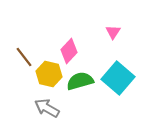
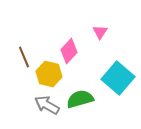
pink triangle: moved 13 px left
brown line: rotated 15 degrees clockwise
green semicircle: moved 18 px down
gray arrow: moved 3 px up
